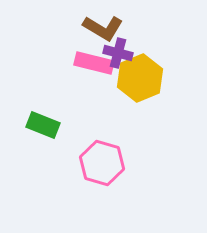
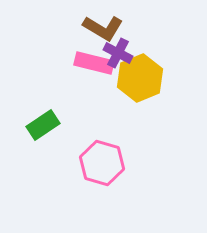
purple cross: rotated 12 degrees clockwise
green rectangle: rotated 56 degrees counterclockwise
